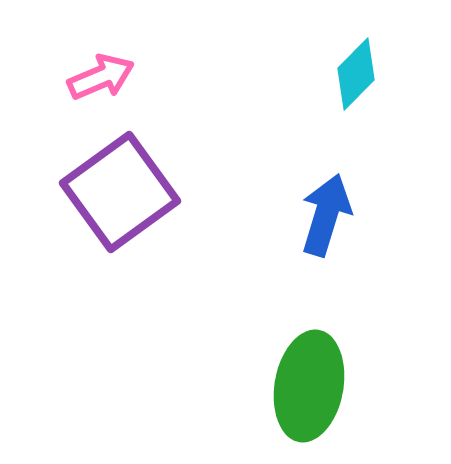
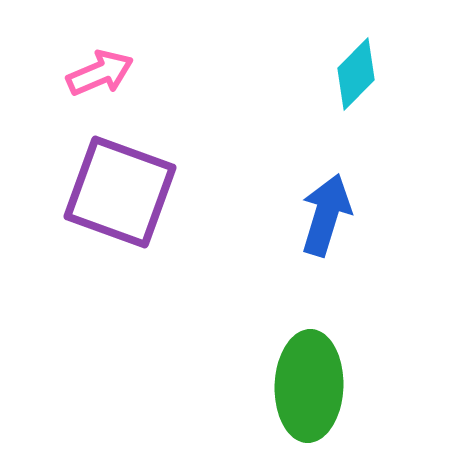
pink arrow: moved 1 px left, 4 px up
purple square: rotated 34 degrees counterclockwise
green ellipse: rotated 8 degrees counterclockwise
